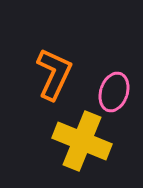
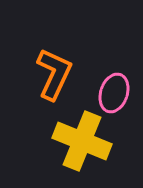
pink ellipse: moved 1 px down
